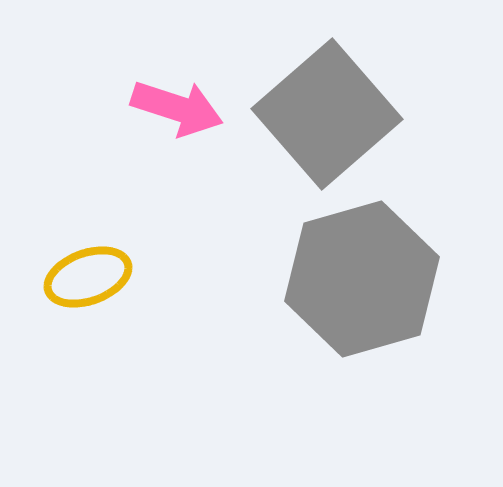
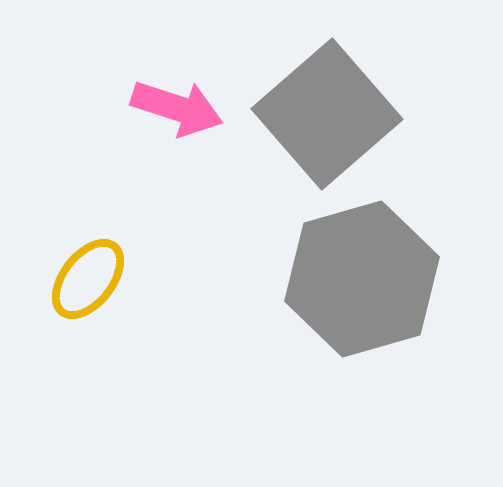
yellow ellipse: moved 2 px down; rotated 32 degrees counterclockwise
